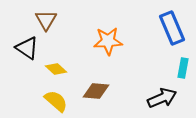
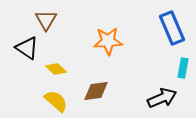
brown diamond: rotated 12 degrees counterclockwise
